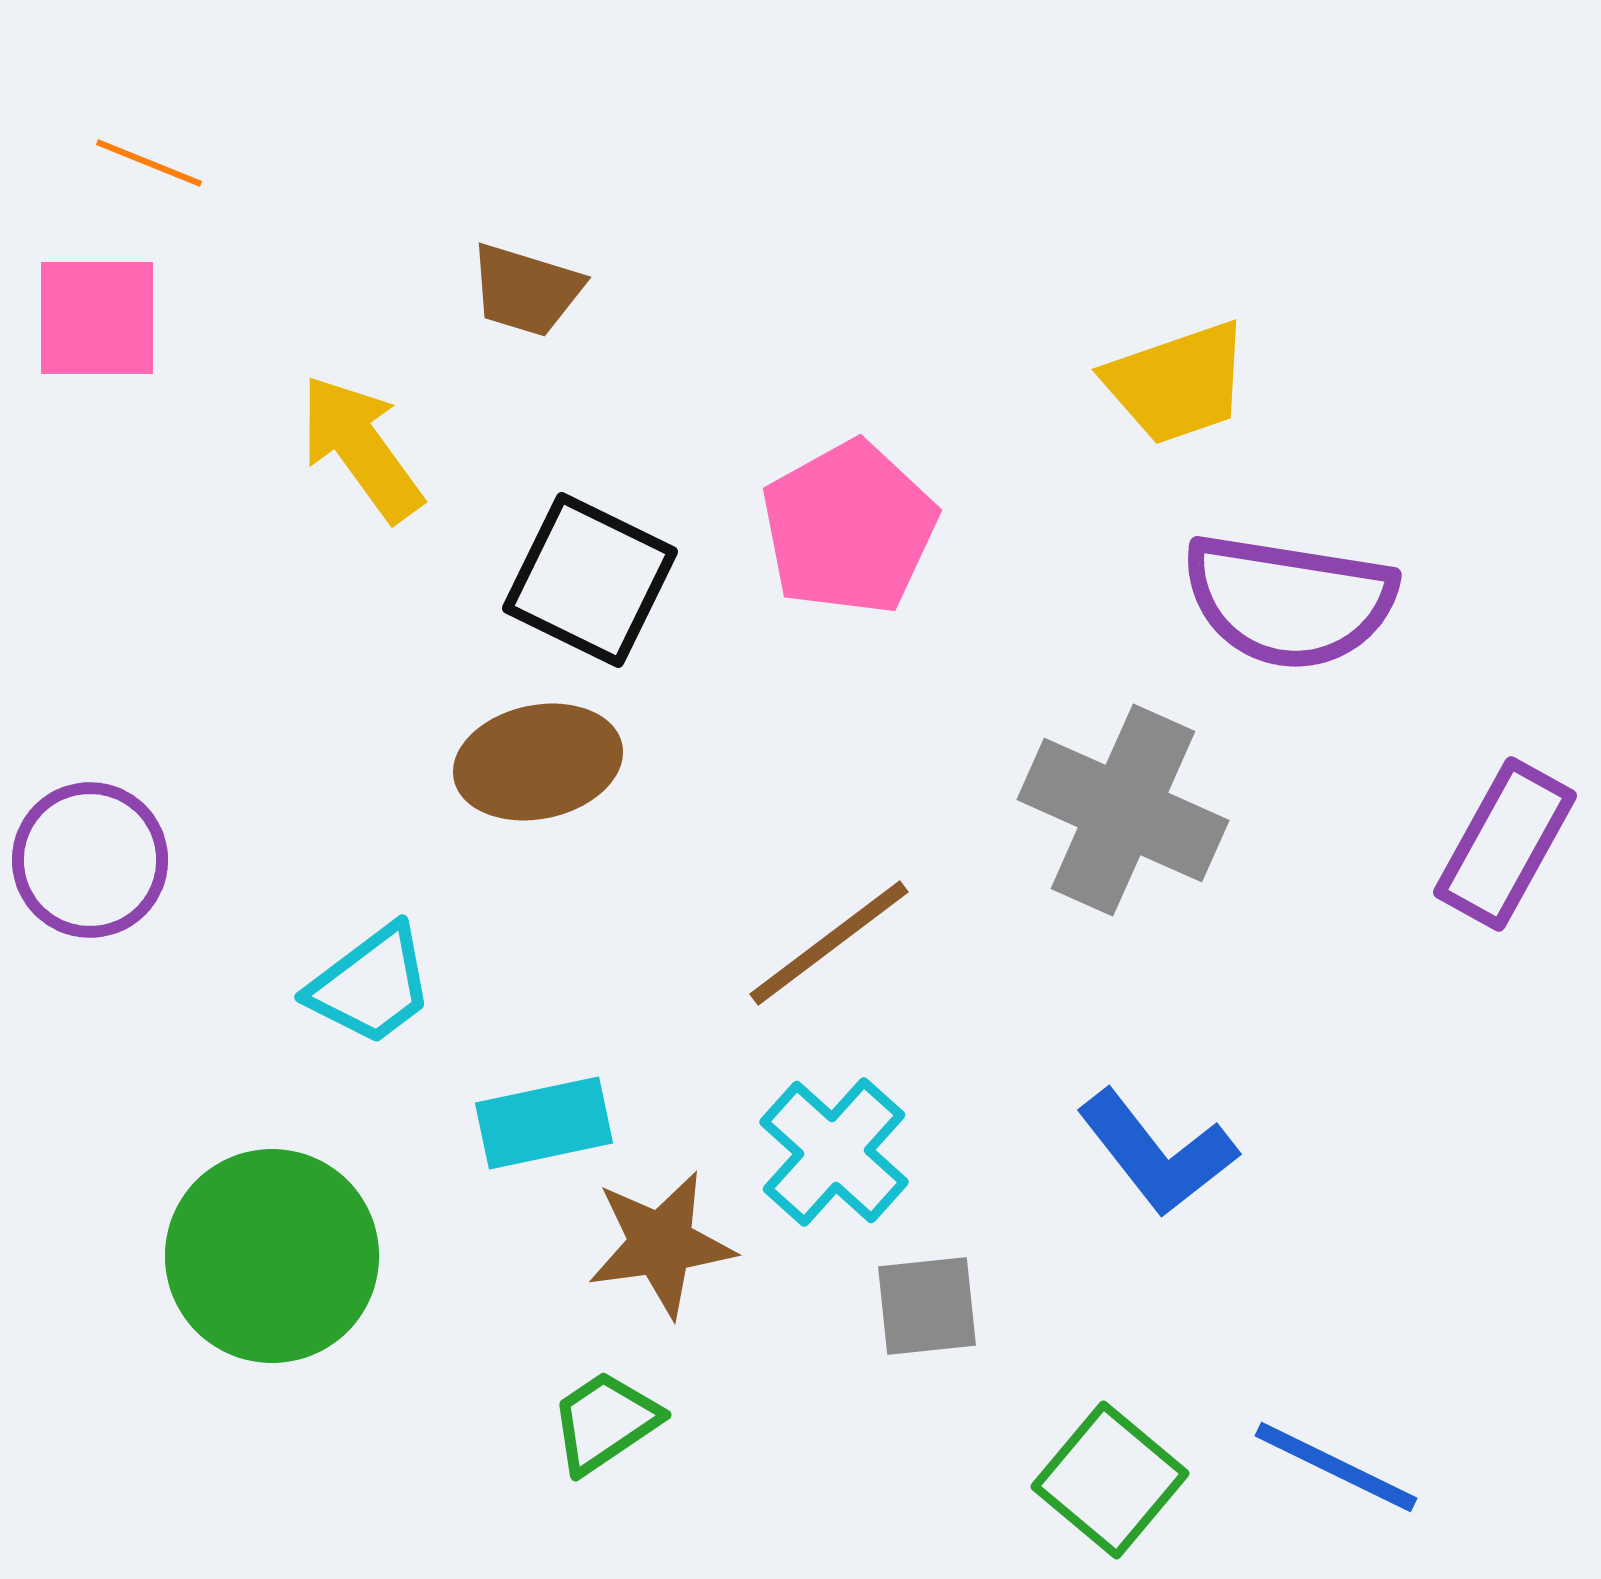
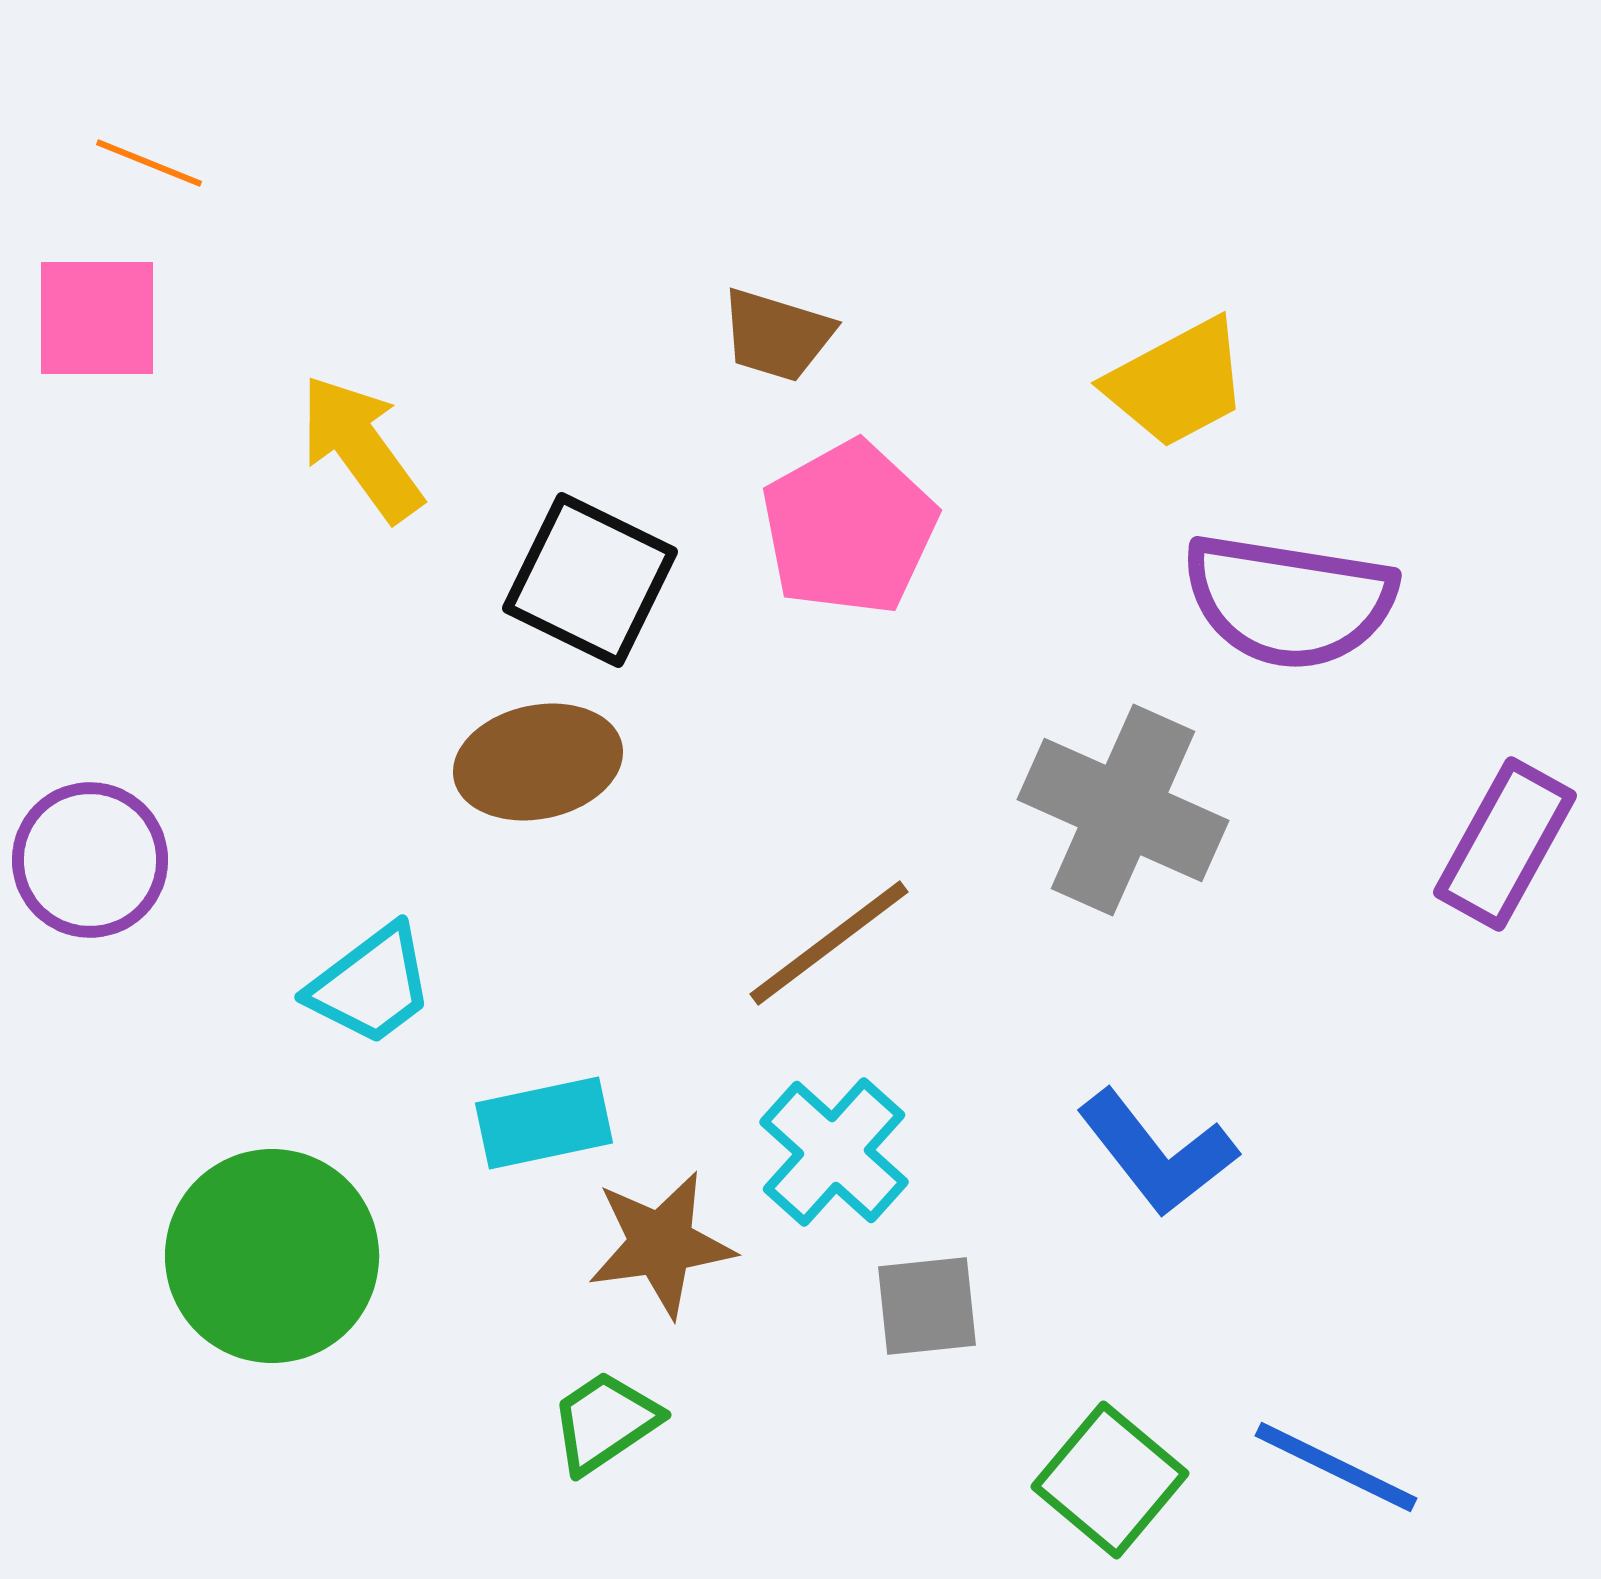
brown trapezoid: moved 251 px right, 45 px down
yellow trapezoid: rotated 9 degrees counterclockwise
